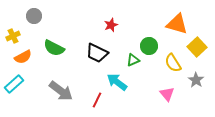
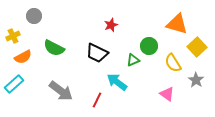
pink triangle: rotated 14 degrees counterclockwise
